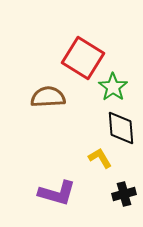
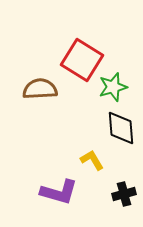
red square: moved 1 px left, 2 px down
green star: rotated 20 degrees clockwise
brown semicircle: moved 8 px left, 8 px up
yellow L-shape: moved 8 px left, 2 px down
purple L-shape: moved 2 px right, 1 px up
